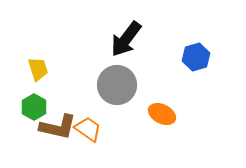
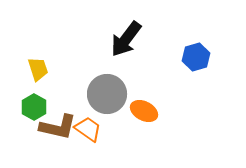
gray circle: moved 10 px left, 9 px down
orange ellipse: moved 18 px left, 3 px up
